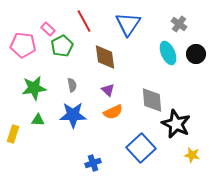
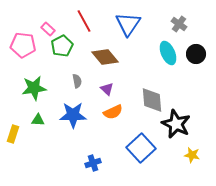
brown diamond: rotated 32 degrees counterclockwise
gray semicircle: moved 5 px right, 4 px up
purple triangle: moved 1 px left, 1 px up
